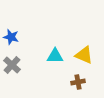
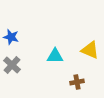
yellow triangle: moved 6 px right, 5 px up
brown cross: moved 1 px left
